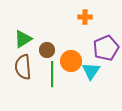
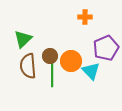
green triangle: rotated 12 degrees counterclockwise
brown circle: moved 3 px right, 6 px down
brown semicircle: moved 5 px right, 1 px up
cyan triangle: rotated 18 degrees counterclockwise
